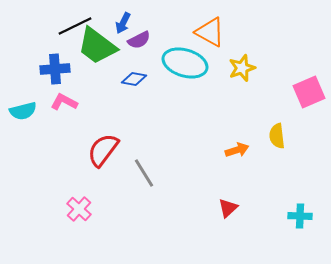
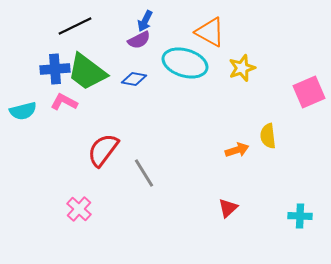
blue arrow: moved 22 px right, 2 px up
green trapezoid: moved 10 px left, 26 px down
yellow semicircle: moved 9 px left
